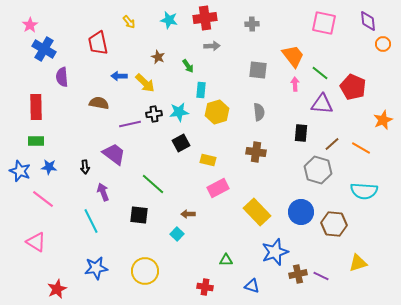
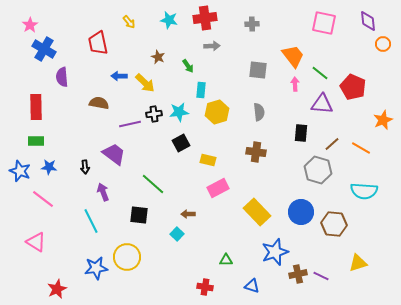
yellow circle at (145, 271): moved 18 px left, 14 px up
